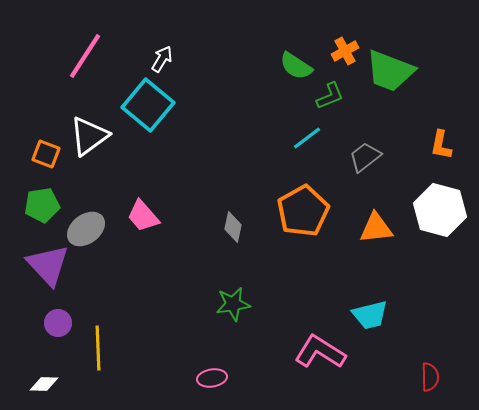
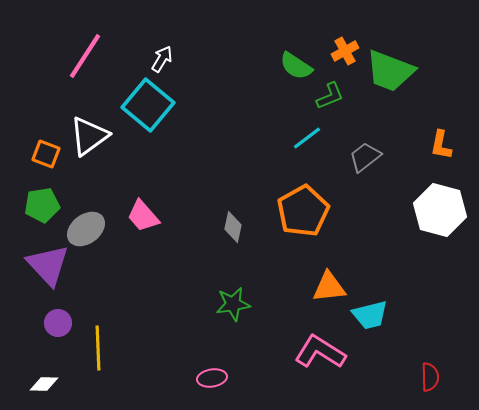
orange triangle: moved 47 px left, 59 px down
